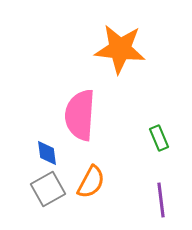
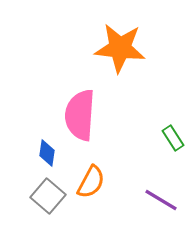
orange star: moved 1 px up
green rectangle: moved 14 px right; rotated 10 degrees counterclockwise
blue diamond: rotated 16 degrees clockwise
gray square: moved 7 px down; rotated 20 degrees counterclockwise
purple line: rotated 52 degrees counterclockwise
